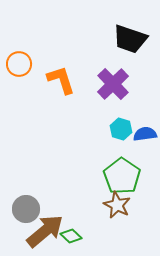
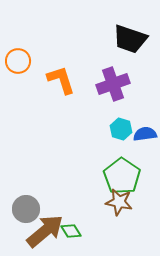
orange circle: moved 1 px left, 3 px up
purple cross: rotated 24 degrees clockwise
brown star: moved 2 px right, 3 px up; rotated 16 degrees counterclockwise
green diamond: moved 5 px up; rotated 15 degrees clockwise
